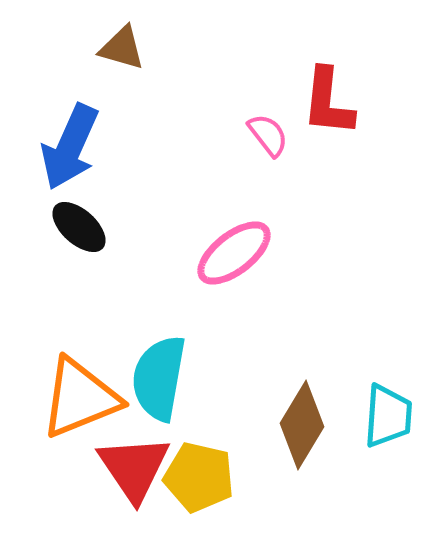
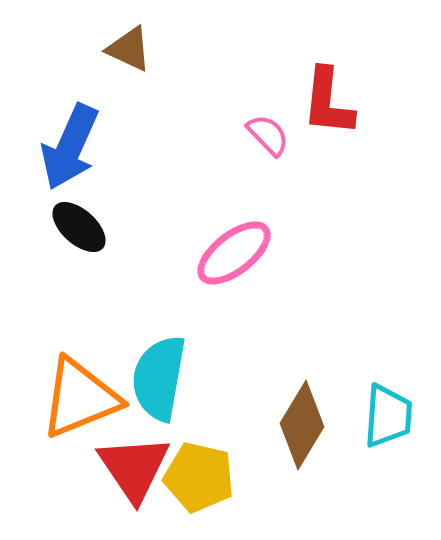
brown triangle: moved 7 px right, 1 px down; rotated 9 degrees clockwise
pink semicircle: rotated 6 degrees counterclockwise
